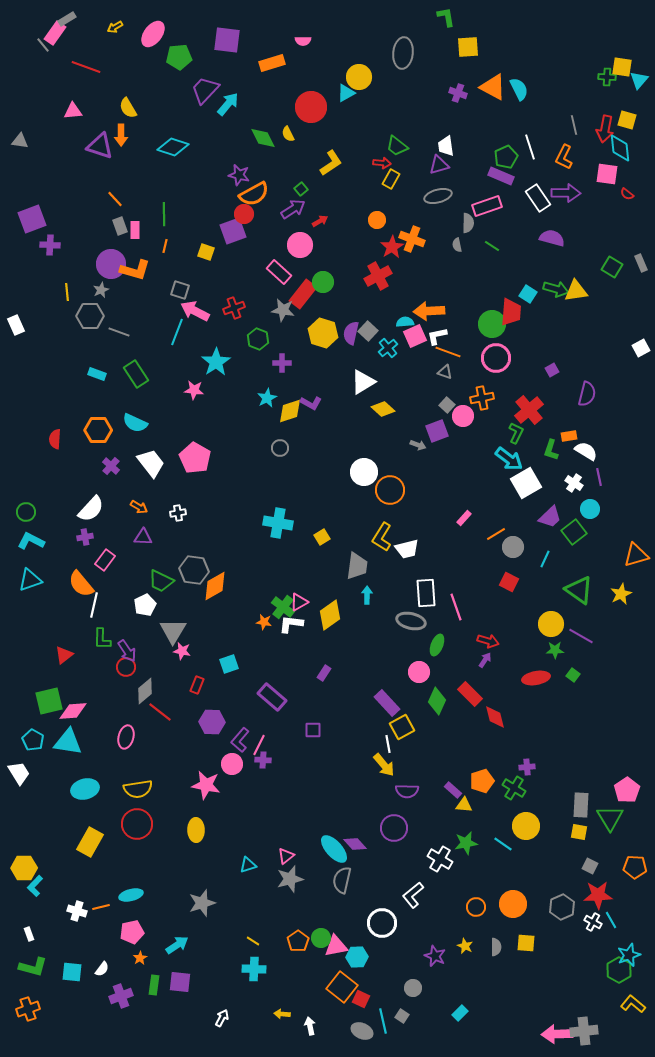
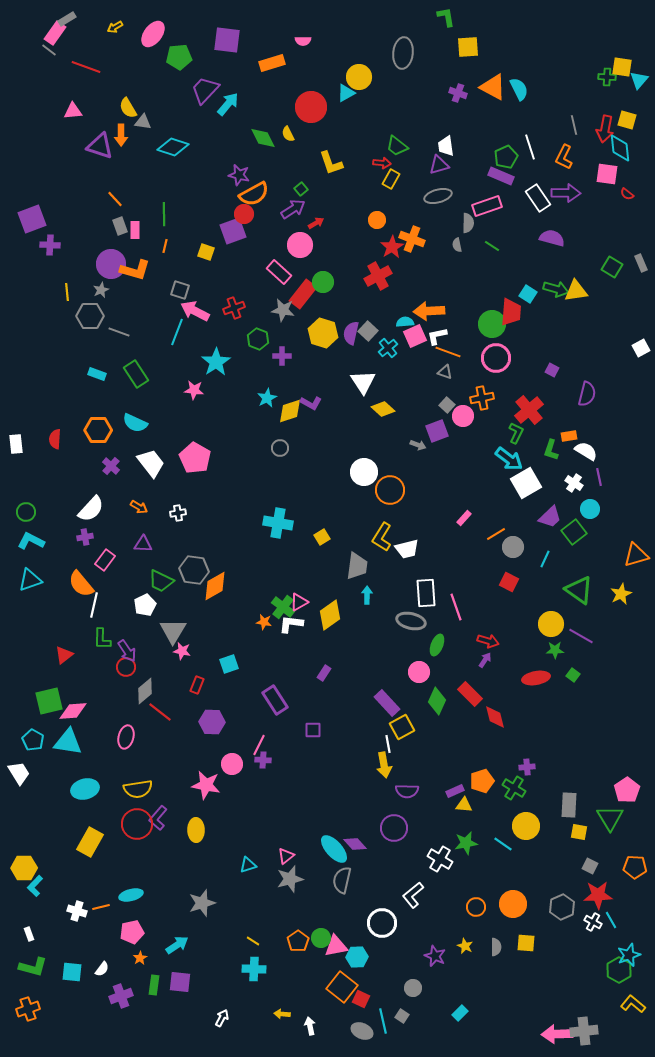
gray line at (43, 45): moved 6 px right, 5 px down; rotated 14 degrees counterclockwise
gray triangle at (20, 141): moved 123 px right, 19 px up
yellow L-shape at (331, 163): rotated 104 degrees clockwise
red arrow at (320, 221): moved 4 px left, 2 px down
white rectangle at (16, 325): moved 119 px down; rotated 18 degrees clockwise
purple cross at (282, 363): moved 7 px up
purple square at (552, 370): rotated 32 degrees counterclockwise
white triangle at (363, 382): rotated 32 degrees counterclockwise
purple triangle at (143, 537): moved 7 px down
purple rectangle at (272, 697): moved 3 px right, 3 px down; rotated 16 degrees clockwise
purple L-shape at (240, 740): moved 82 px left, 78 px down
yellow arrow at (384, 765): rotated 30 degrees clockwise
purple rectangle at (453, 790): moved 2 px right, 1 px down; rotated 66 degrees counterclockwise
gray rectangle at (581, 805): moved 12 px left
